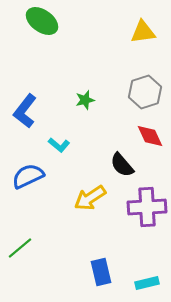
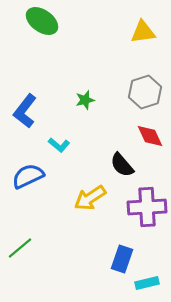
blue rectangle: moved 21 px right, 13 px up; rotated 32 degrees clockwise
